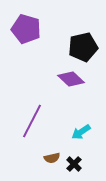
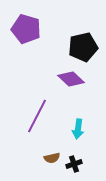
purple line: moved 5 px right, 5 px up
cyan arrow: moved 3 px left, 3 px up; rotated 48 degrees counterclockwise
black cross: rotated 28 degrees clockwise
